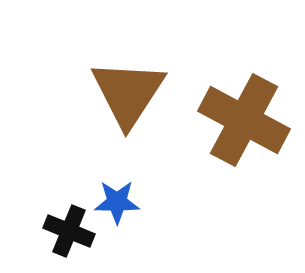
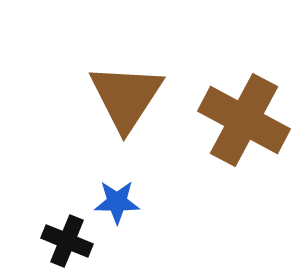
brown triangle: moved 2 px left, 4 px down
black cross: moved 2 px left, 10 px down
